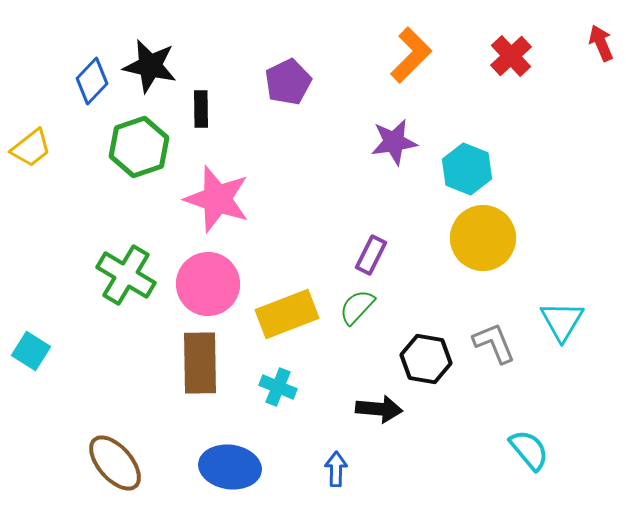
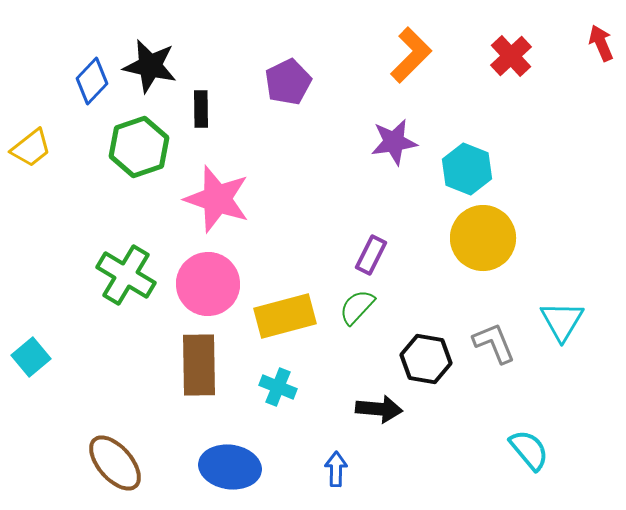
yellow rectangle: moved 2 px left, 2 px down; rotated 6 degrees clockwise
cyan square: moved 6 px down; rotated 18 degrees clockwise
brown rectangle: moved 1 px left, 2 px down
